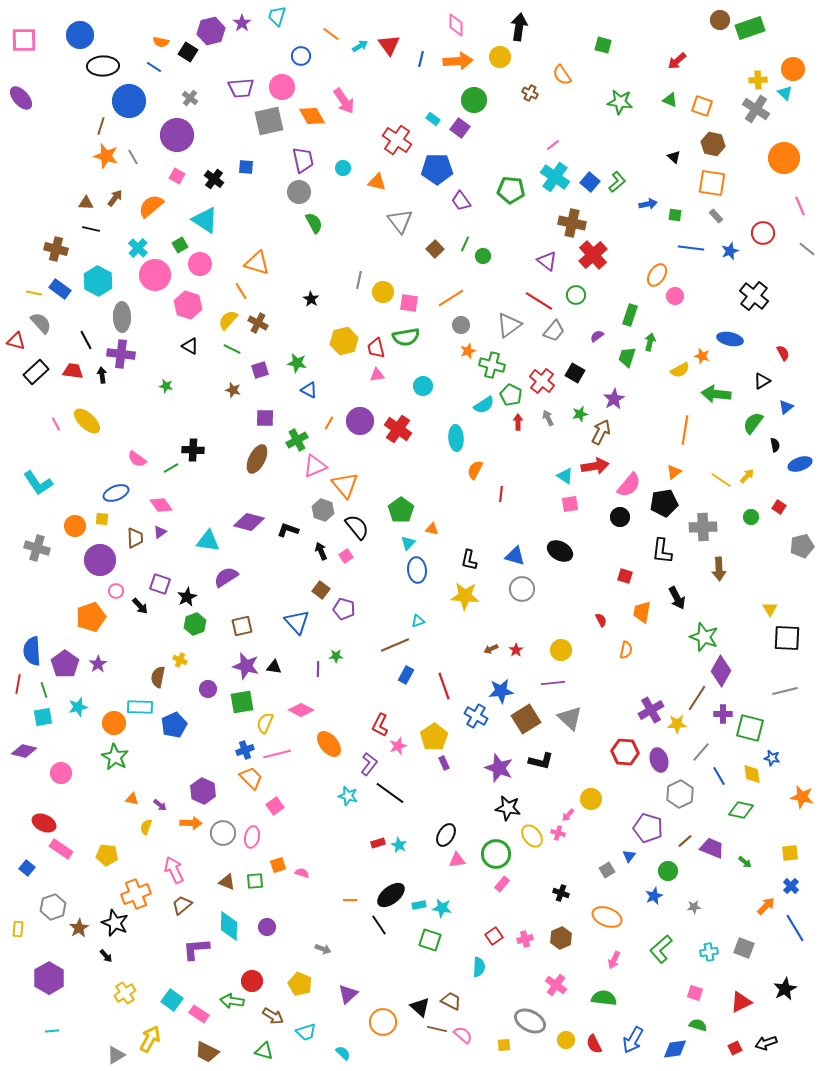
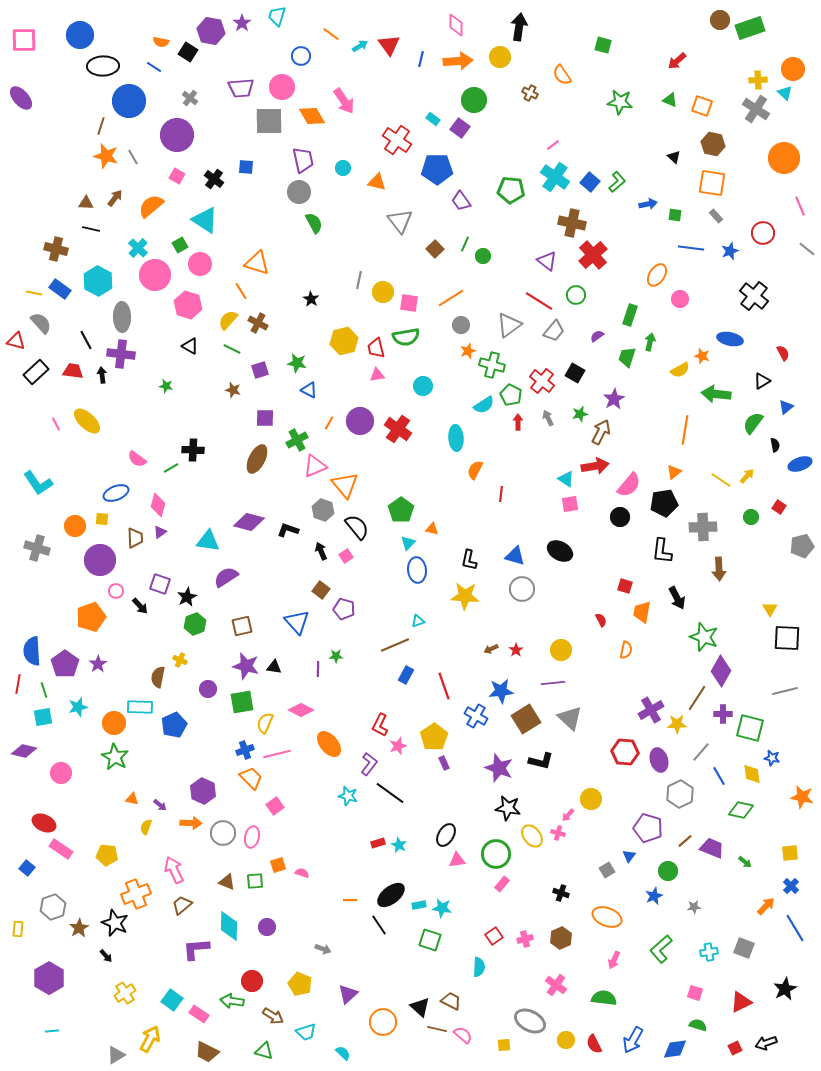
purple hexagon at (211, 31): rotated 24 degrees clockwise
gray square at (269, 121): rotated 12 degrees clockwise
pink circle at (675, 296): moved 5 px right, 3 px down
cyan triangle at (565, 476): moved 1 px right, 3 px down
pink diamond at (161, 505): moved 3 px left; rotated 50 degrees clockwise
red square at (625, 576): moved 10 px down
